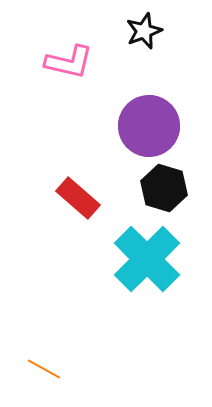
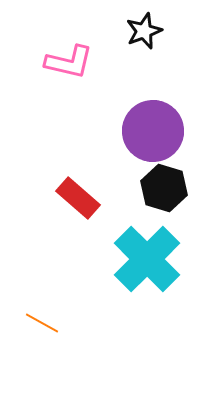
purple circle: moved 4 px right, 5 px down
orange line: moved 2 px left, 46 px up
